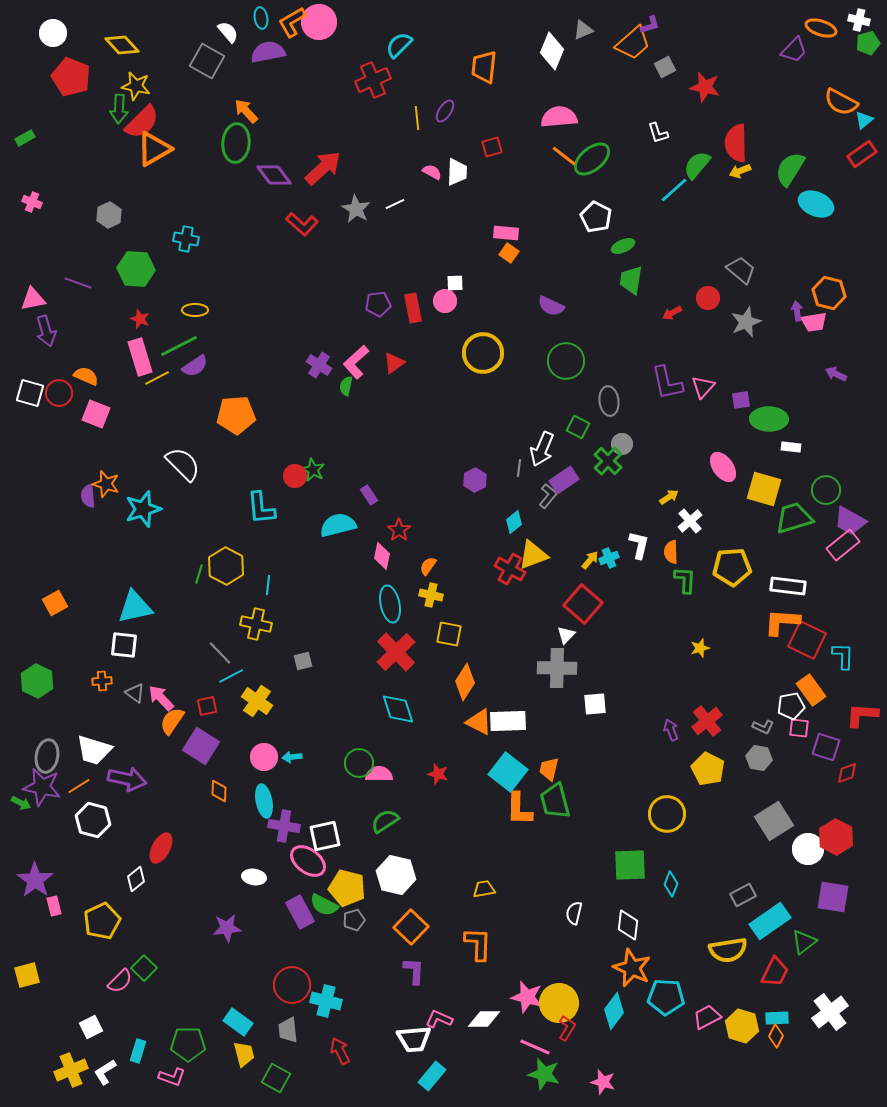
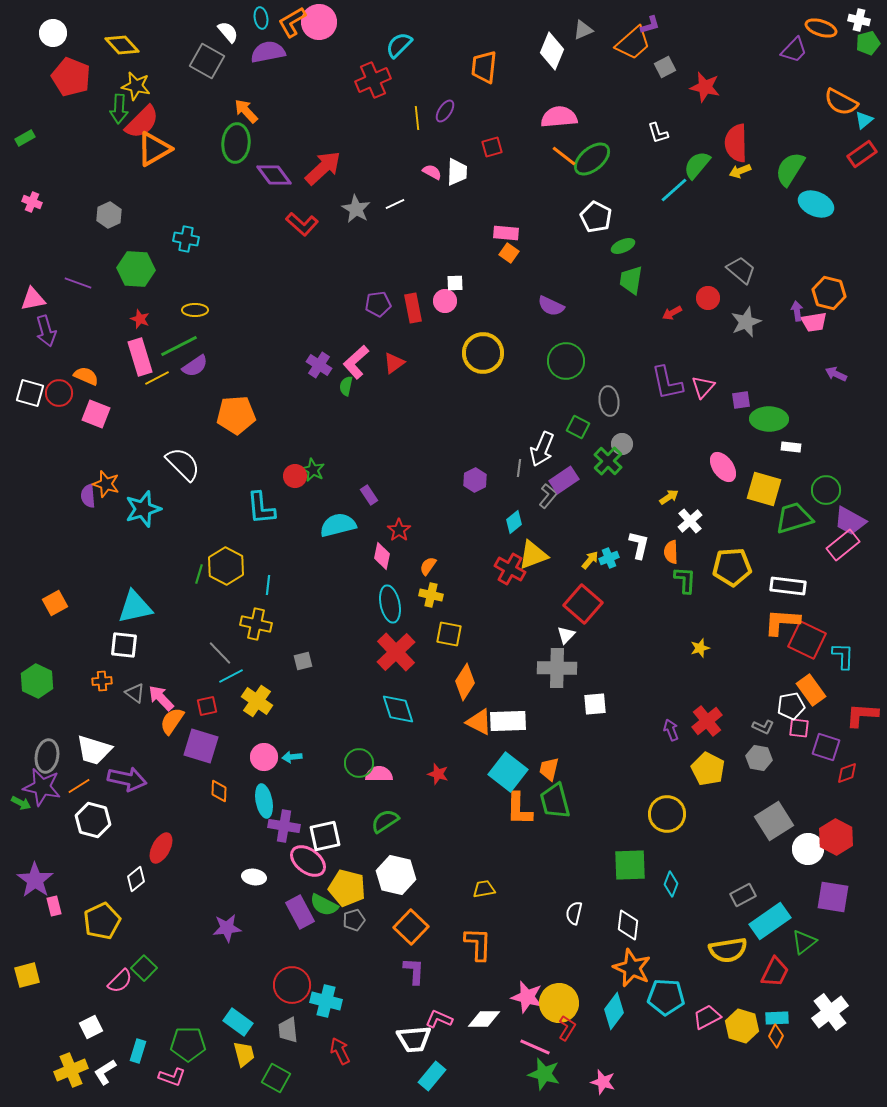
purple square at (201, 746): rotated 15 degrees counterclockwise
